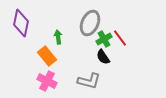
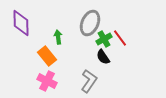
purple diamond: rotated 12 degrees counterclockwise
gray L-shape: rotated 70 degrees counterclockwise
